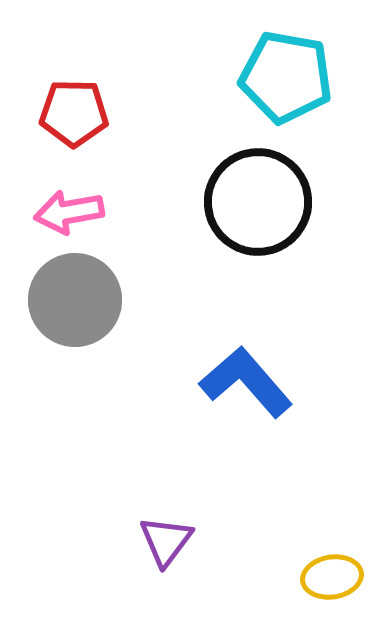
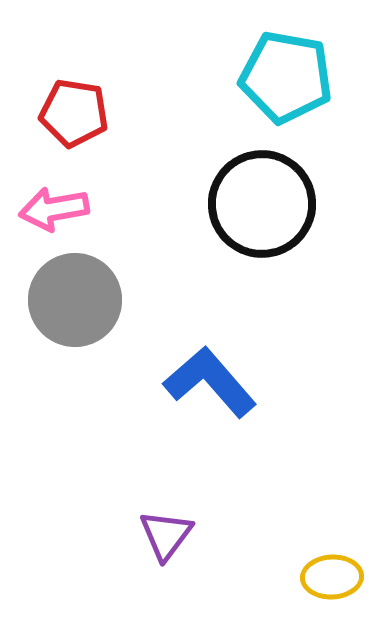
red pentagon: rotated 8 degrees clockwise
black circle: moved 4 px right, 2 px down
pink arrow: moved 15 px left, 3 px up
blue L-shape: moved 36 px left
purple triangle: moved 6 px up
yellow ellipse: rotated 6 degrees clockwise
